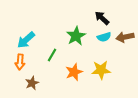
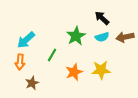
cyan semicircle: moved 2 px left
